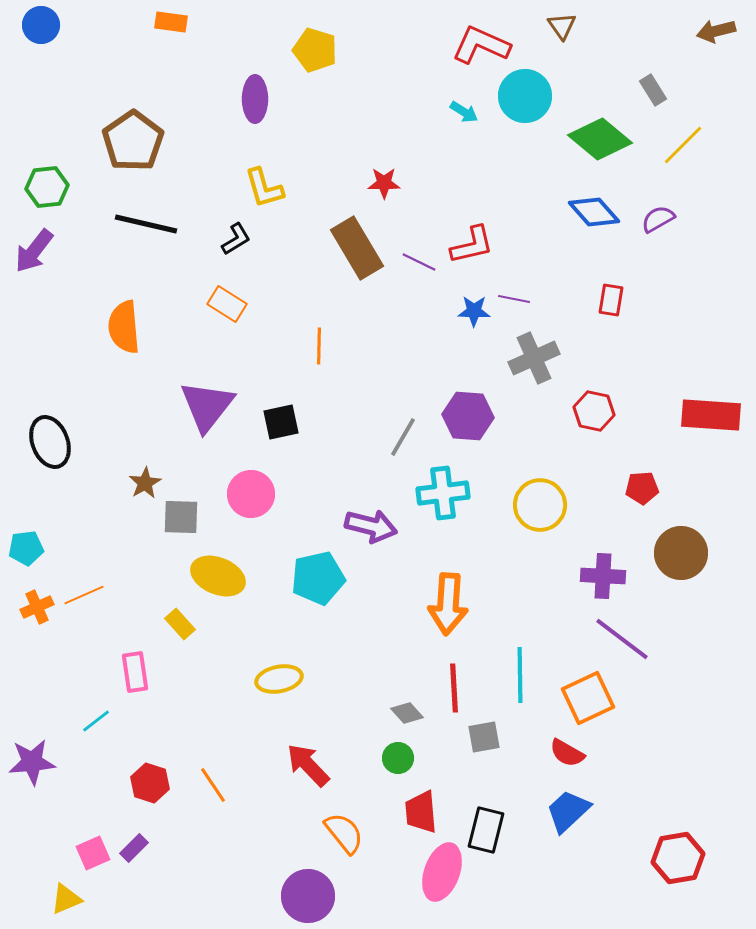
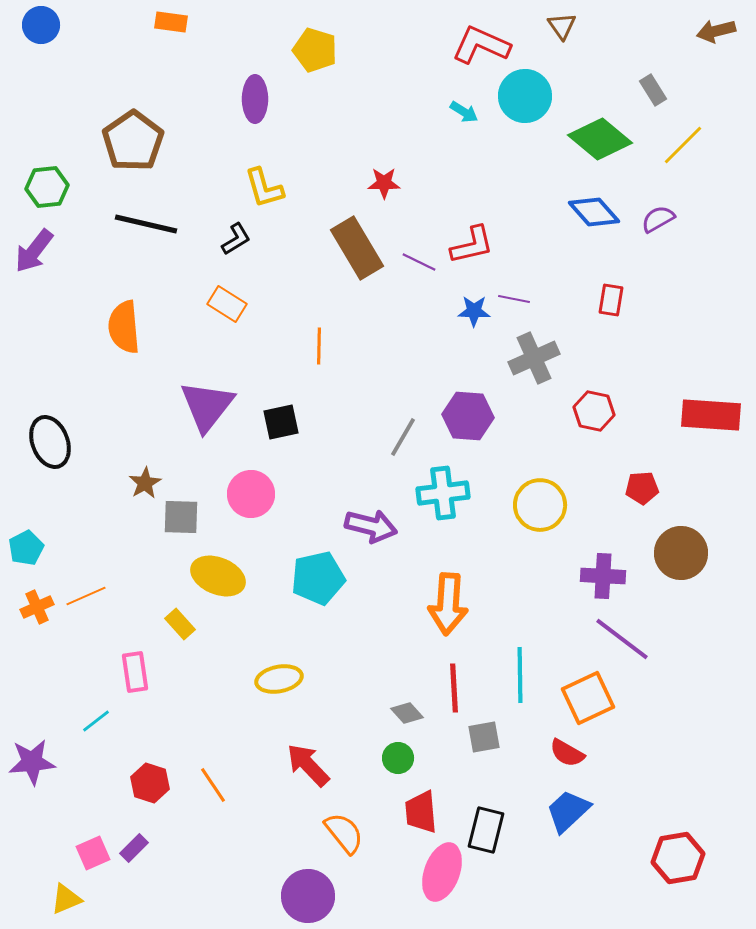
cyan pentagon at (26, 548): rotated 20 degrees counterclockwise
orange line at (84, 595): moved 2 px right, 1 px down
